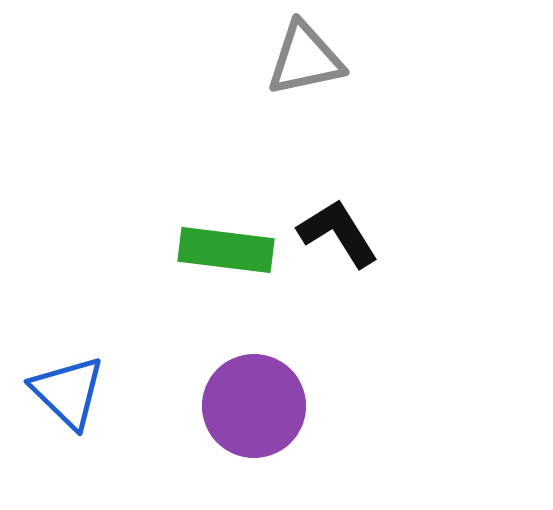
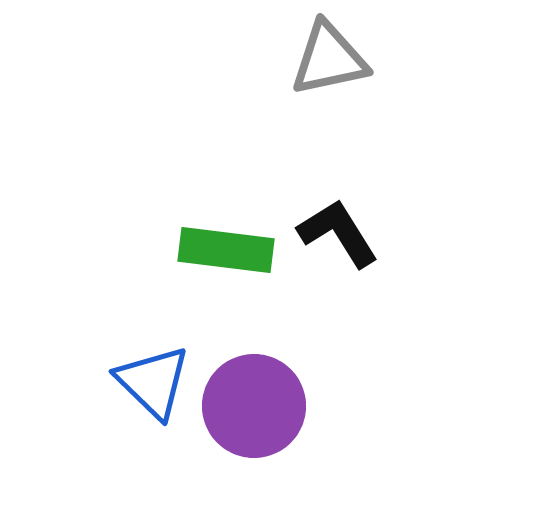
gray triangle: moved 24 px right
blue triangle: moved 85 px right, 10 px up
